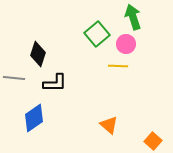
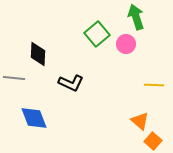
green arrow: moved 3 px right
black diamond: rotated 15 degrees counterclockwise
yellow line: moved 36 px right, 19 px down
black L-shape: moved 16 px right; rotated 25 degrees clockwise
blue diamond: rotated 76 degrees counterclockwise
orange triangle: moved 31 px right, 4 px up
